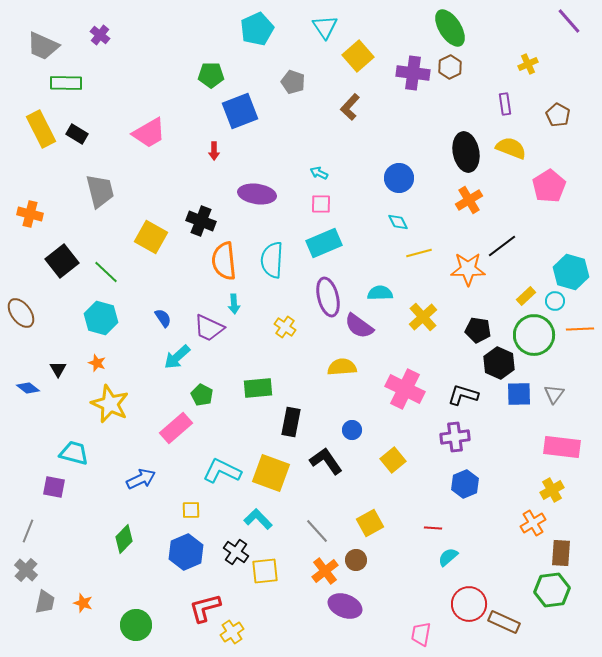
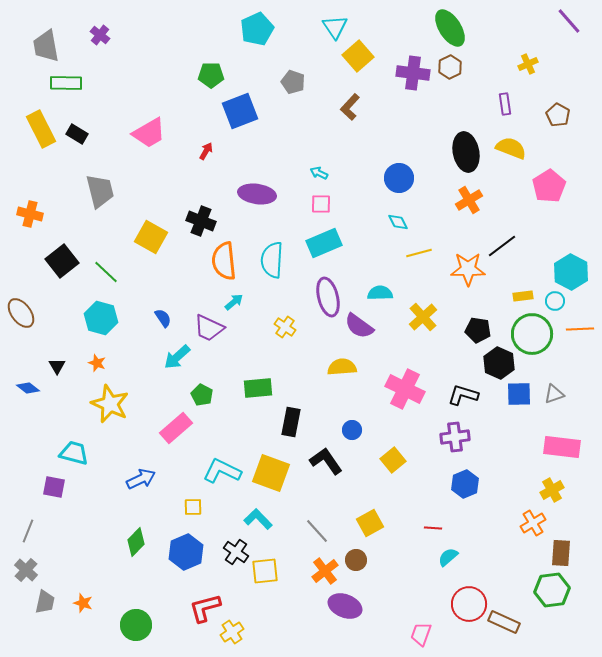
cyan triangle at (325, 27): moved 10 px right
gray trapezoid at (43, 46): moved 3 px right; rotated 56 degrees clockwise
red arrow at (214, 151): moved 8 px left; rotated 150 degrees counterclockwise
cyan hexagon at (571, 272): rotated 12 degrees clockwise
yellow rectangle at (526, 296): moved 3 px left; rotated 36 degrees clockwise
cyan arrow at (234, 304): moved 2 px up; rotated 126 degrees counterclockwise
green circle at (534, 335): moved 2 px left, 1 px up
black triangle at (58, 369): moved 1 px left, 3 px up
gray triangle at (554, 394): rotated 35 degrees clockwise
yellow square at (191, 510): moved 2 px right, 3 px up
green diamond at (124, 539): moved 12 px right, 3 px down
pink trapezoid at (421, 634): rotated 10 degrees clockwise
